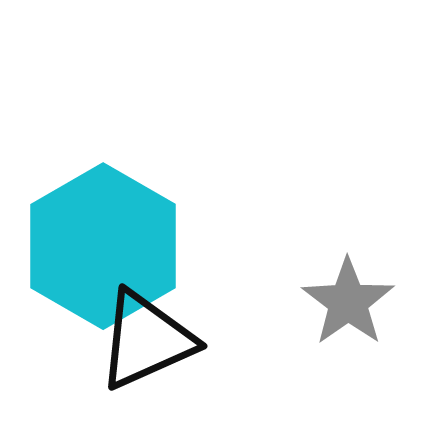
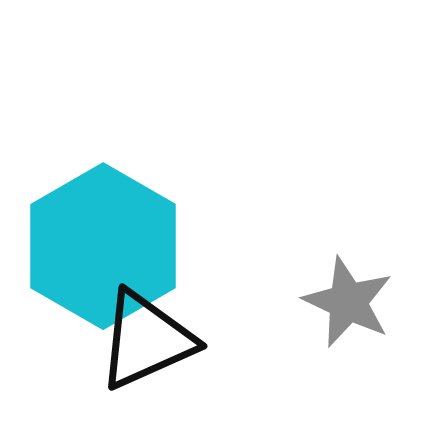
gray star: rotated 12 degrees counterclockwise
